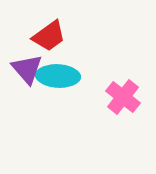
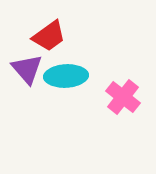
cyan ellipse: moved 8 px right; rotated 6 degrees counterclockwise
